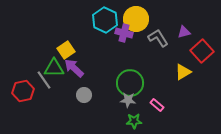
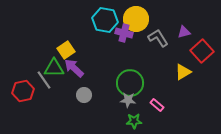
cyan hexagon: rotated 15 degrees counterclockwise
